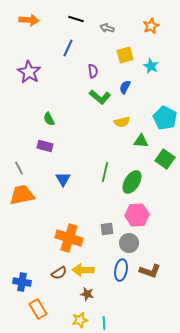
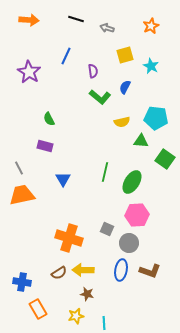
blue line: moved 2 px left, 8 px down
cyan pentagon: moved 9 px left; rotated 20 degrees counterclockwise
gray square: rotated 32 degrees clockwise
yellow star: moved 4 px left, 4 px up
